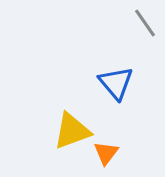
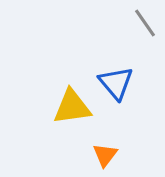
yellow triangle: moved 24 px up; rotated 12 degrees clockwise
orange triangle: moved 1 px left, 2 px down
